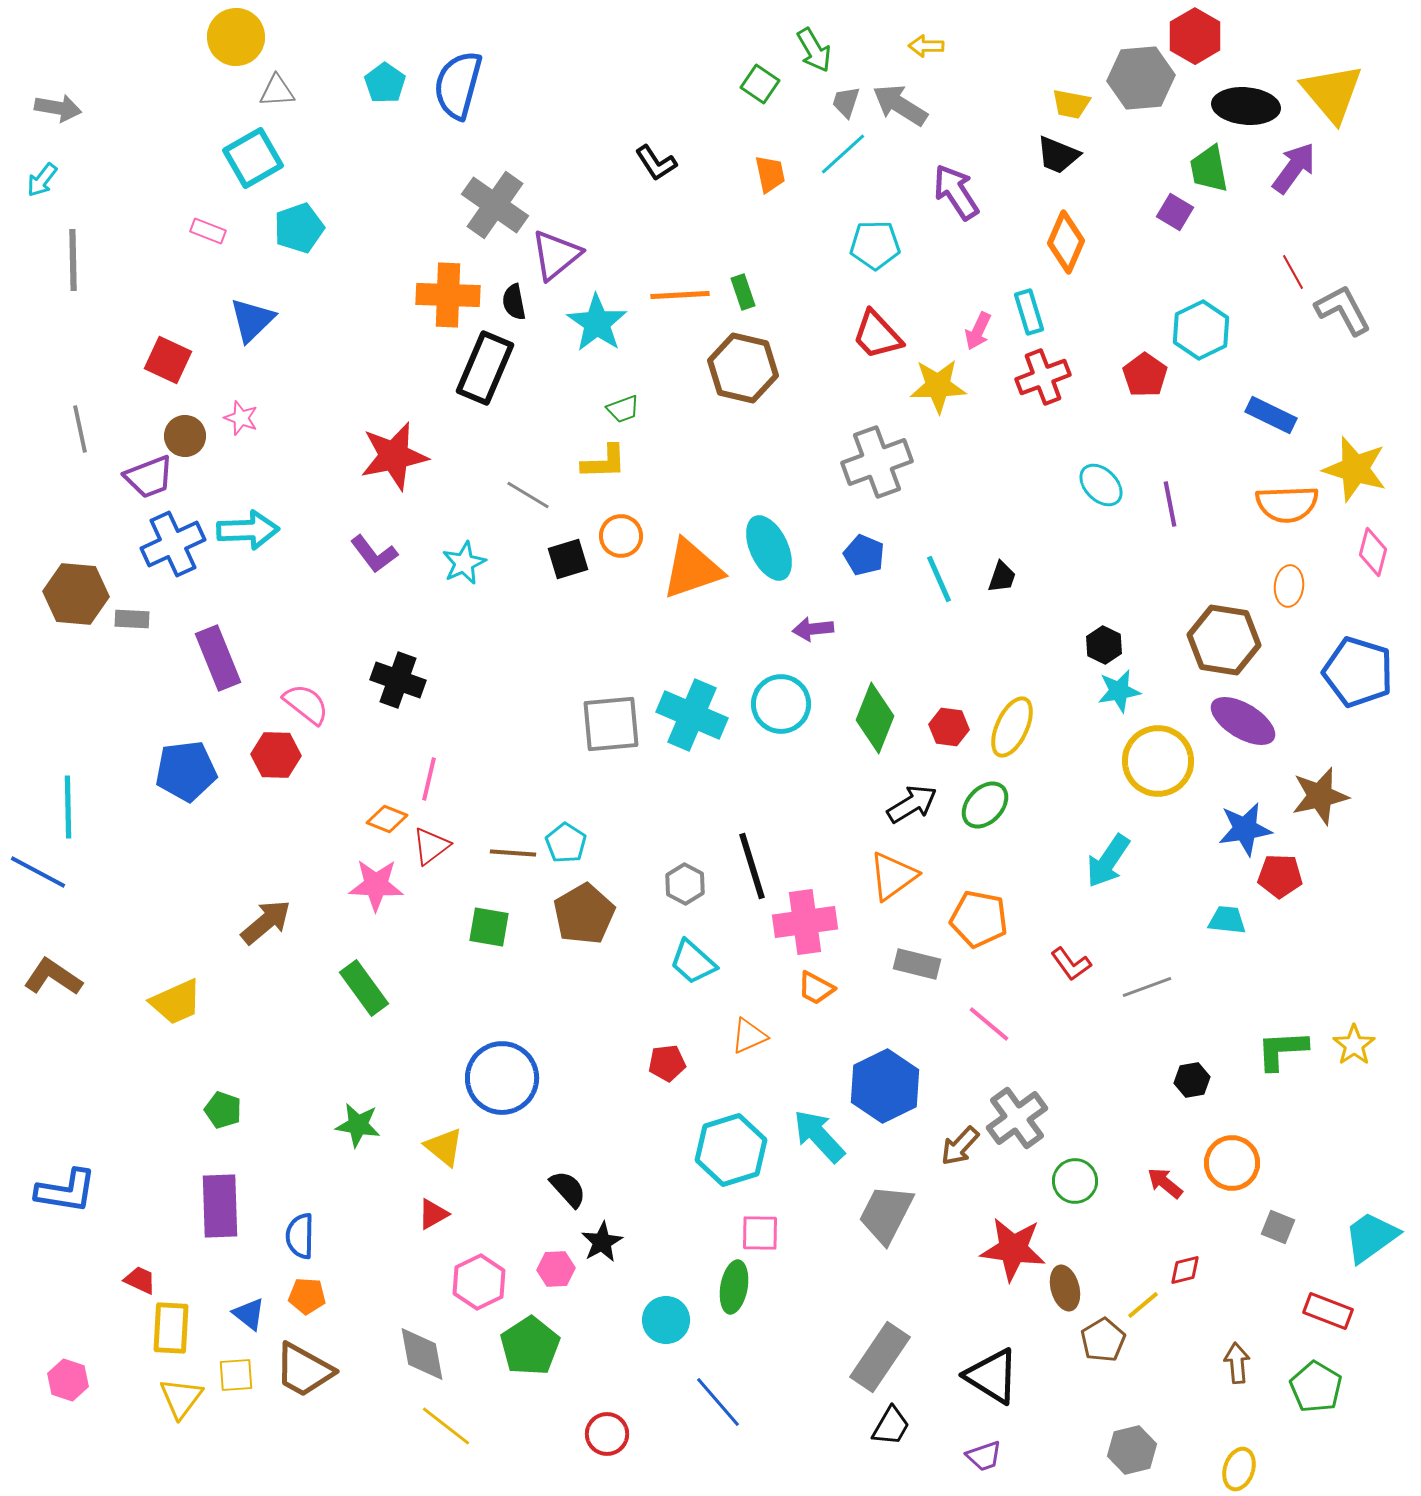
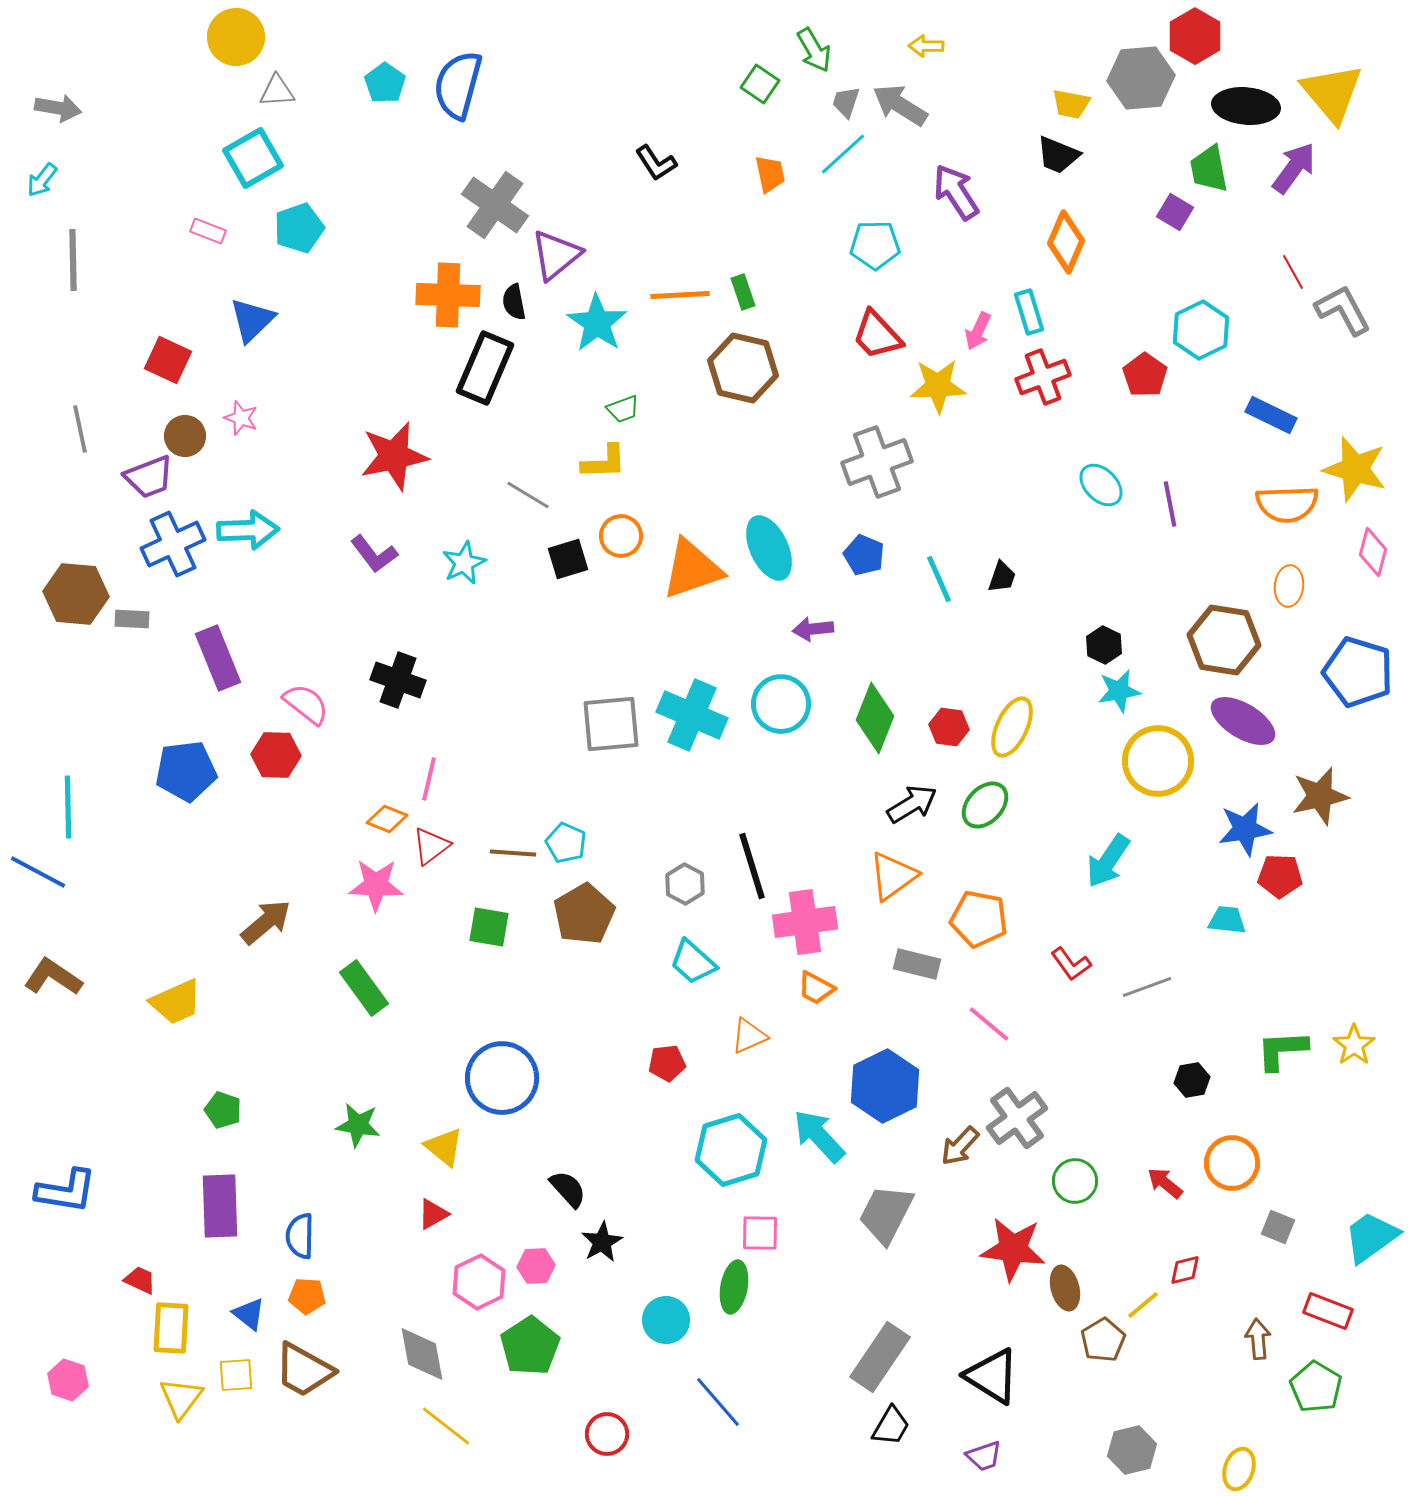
cyan pentagon at (566, 843): rotated 9 degrees counterclockwise
pink hexagon at (556, 1269): moved 20 px left, 3 px up
brown arrow at (1237, 1363): moved 21 px right, 24 px up
